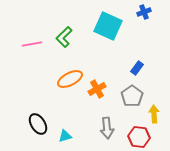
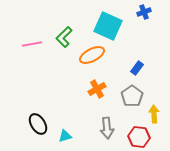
orange ellipse: moved 22 px right, 24 px up
